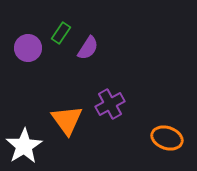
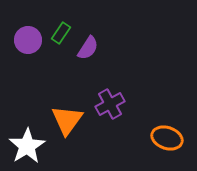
purple circle: moved 8 px up
orange triangle: rotated 12 degrees clockwise
white star: moved 3 px right
